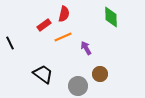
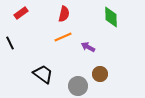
red rectangle: moved 23 px left, 12 px up
purple arrow: moved 2 px right, 1 px up; rotated 32 degrees counterclockwise
